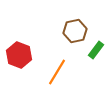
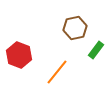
brown hexagon: moved 3 px up
orange line: rotated 8 degrees clockwise
